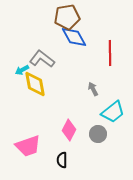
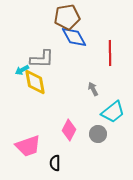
gray L-shape: rotated 145 degrees clockwise
yellow diamond: moved 2 px up
black semicircle: moved 7 px left, 3 px down
